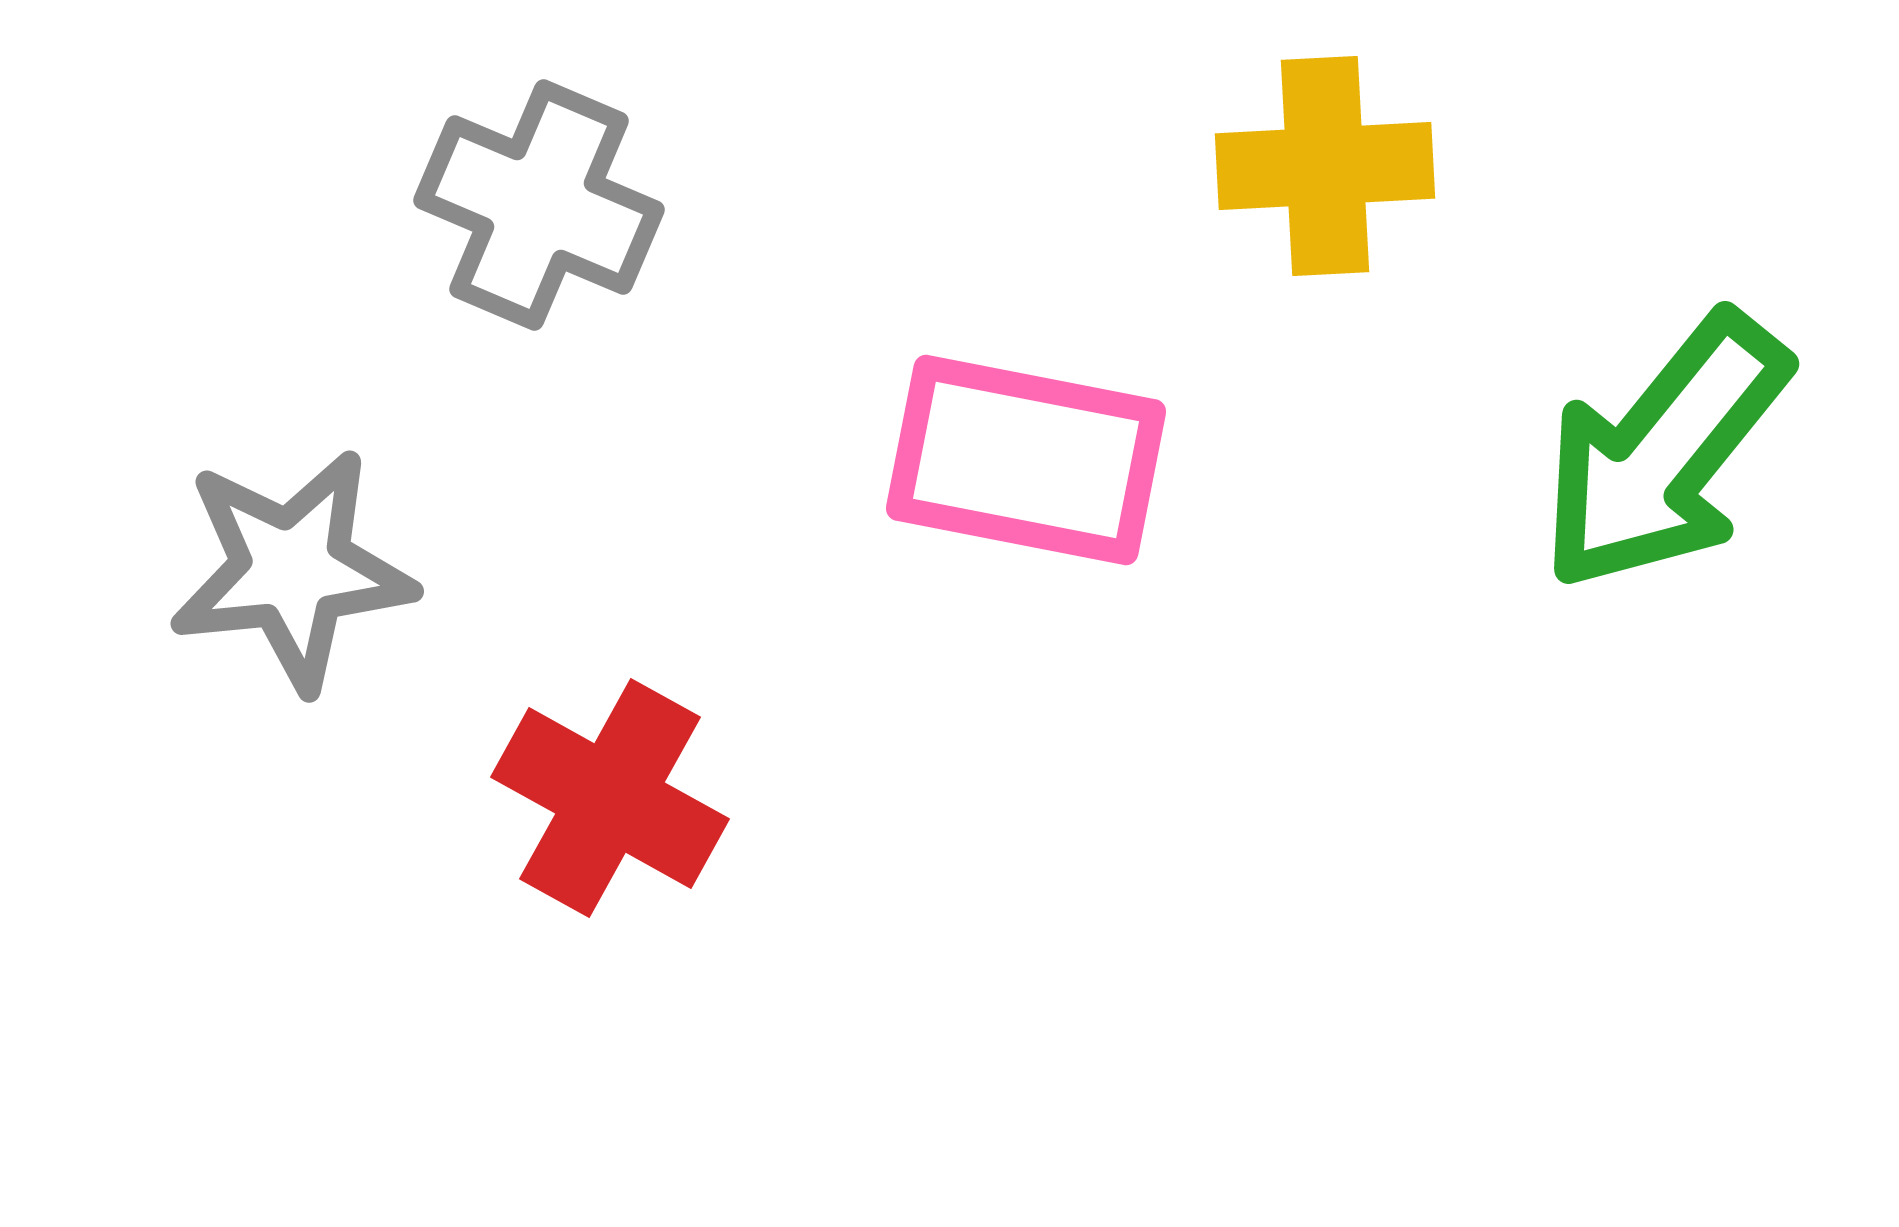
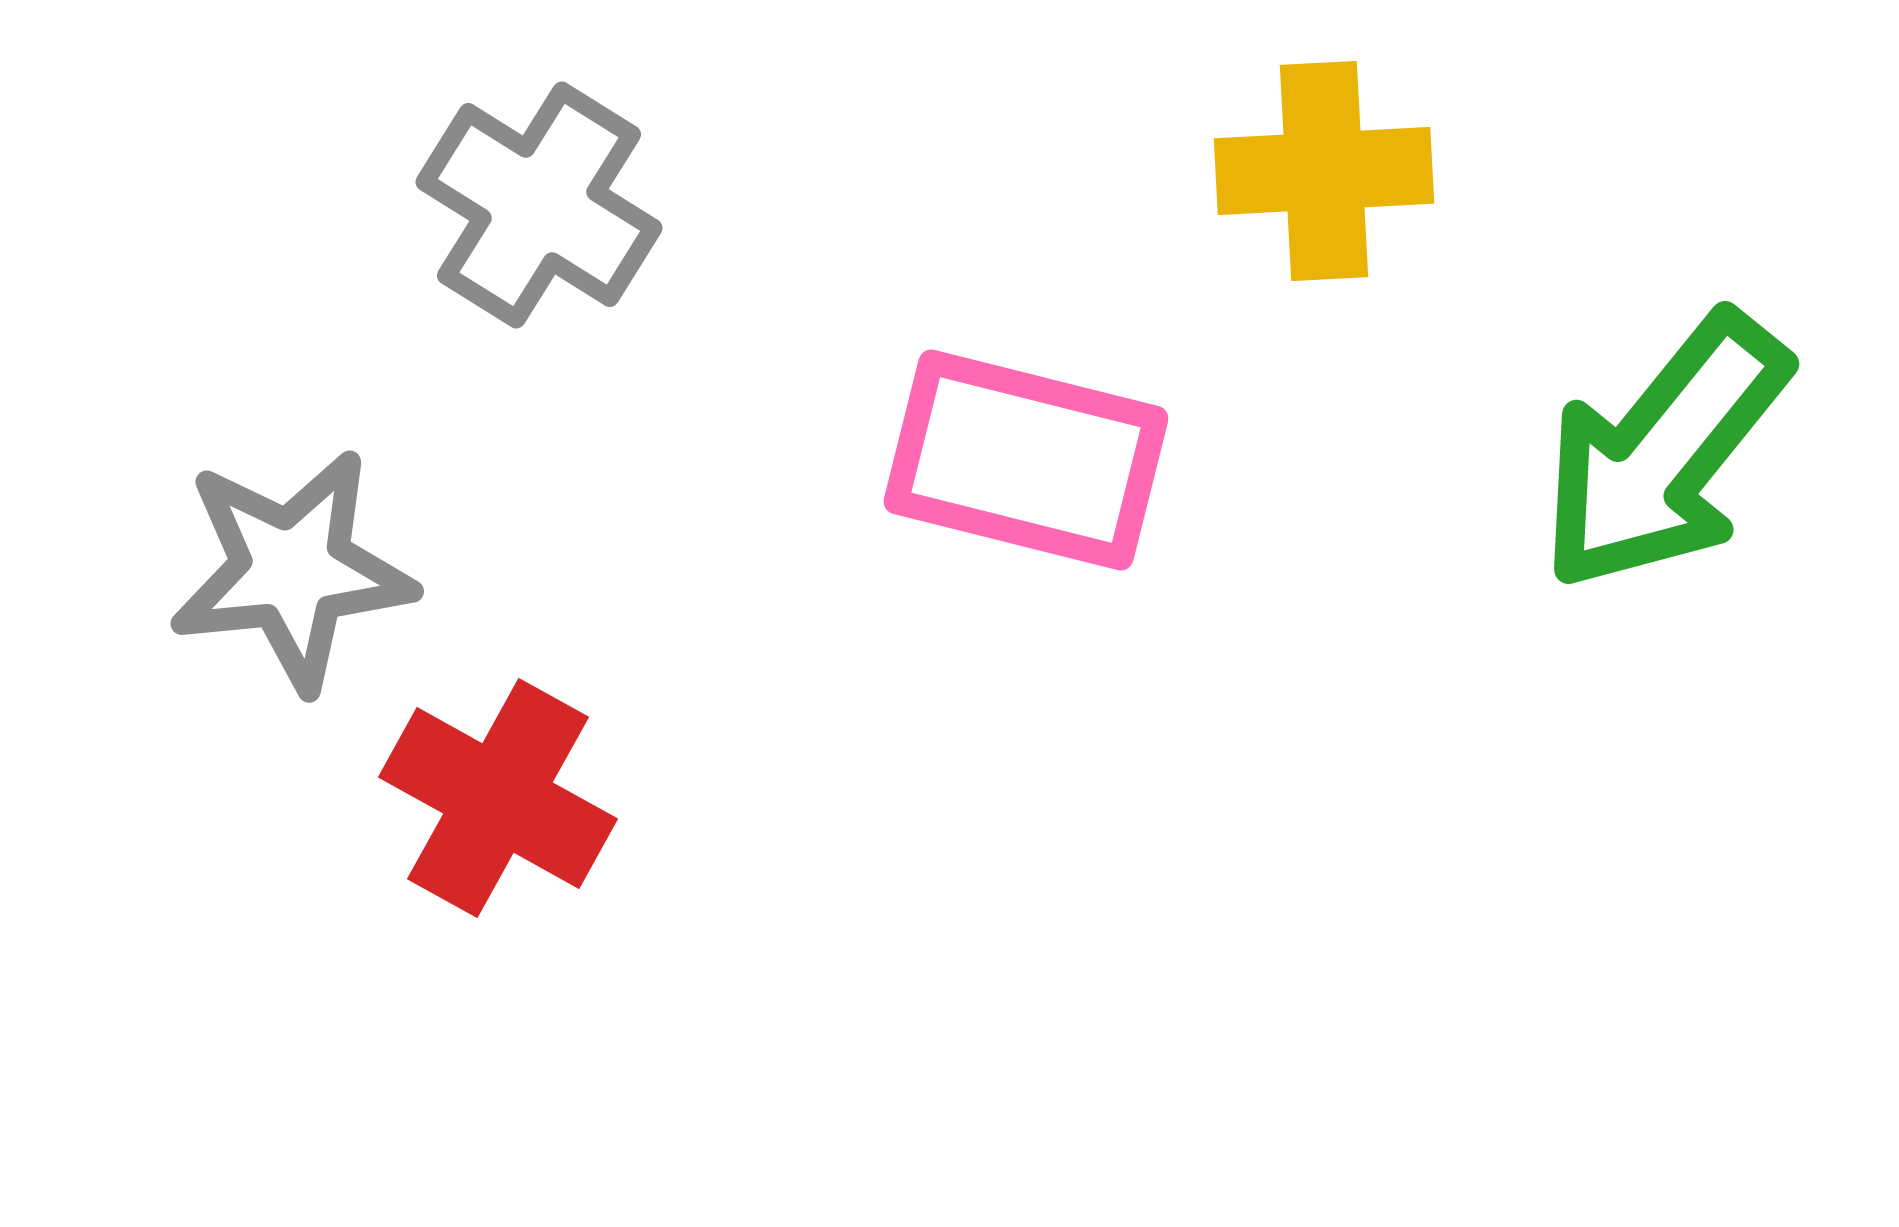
yellow cross: moved 1 px left, 5 px down
gray cross: rotated 9 degrees clockwise
pink rectangle: rotated 3 degrees clockwise
red cross: moved 112 px left
